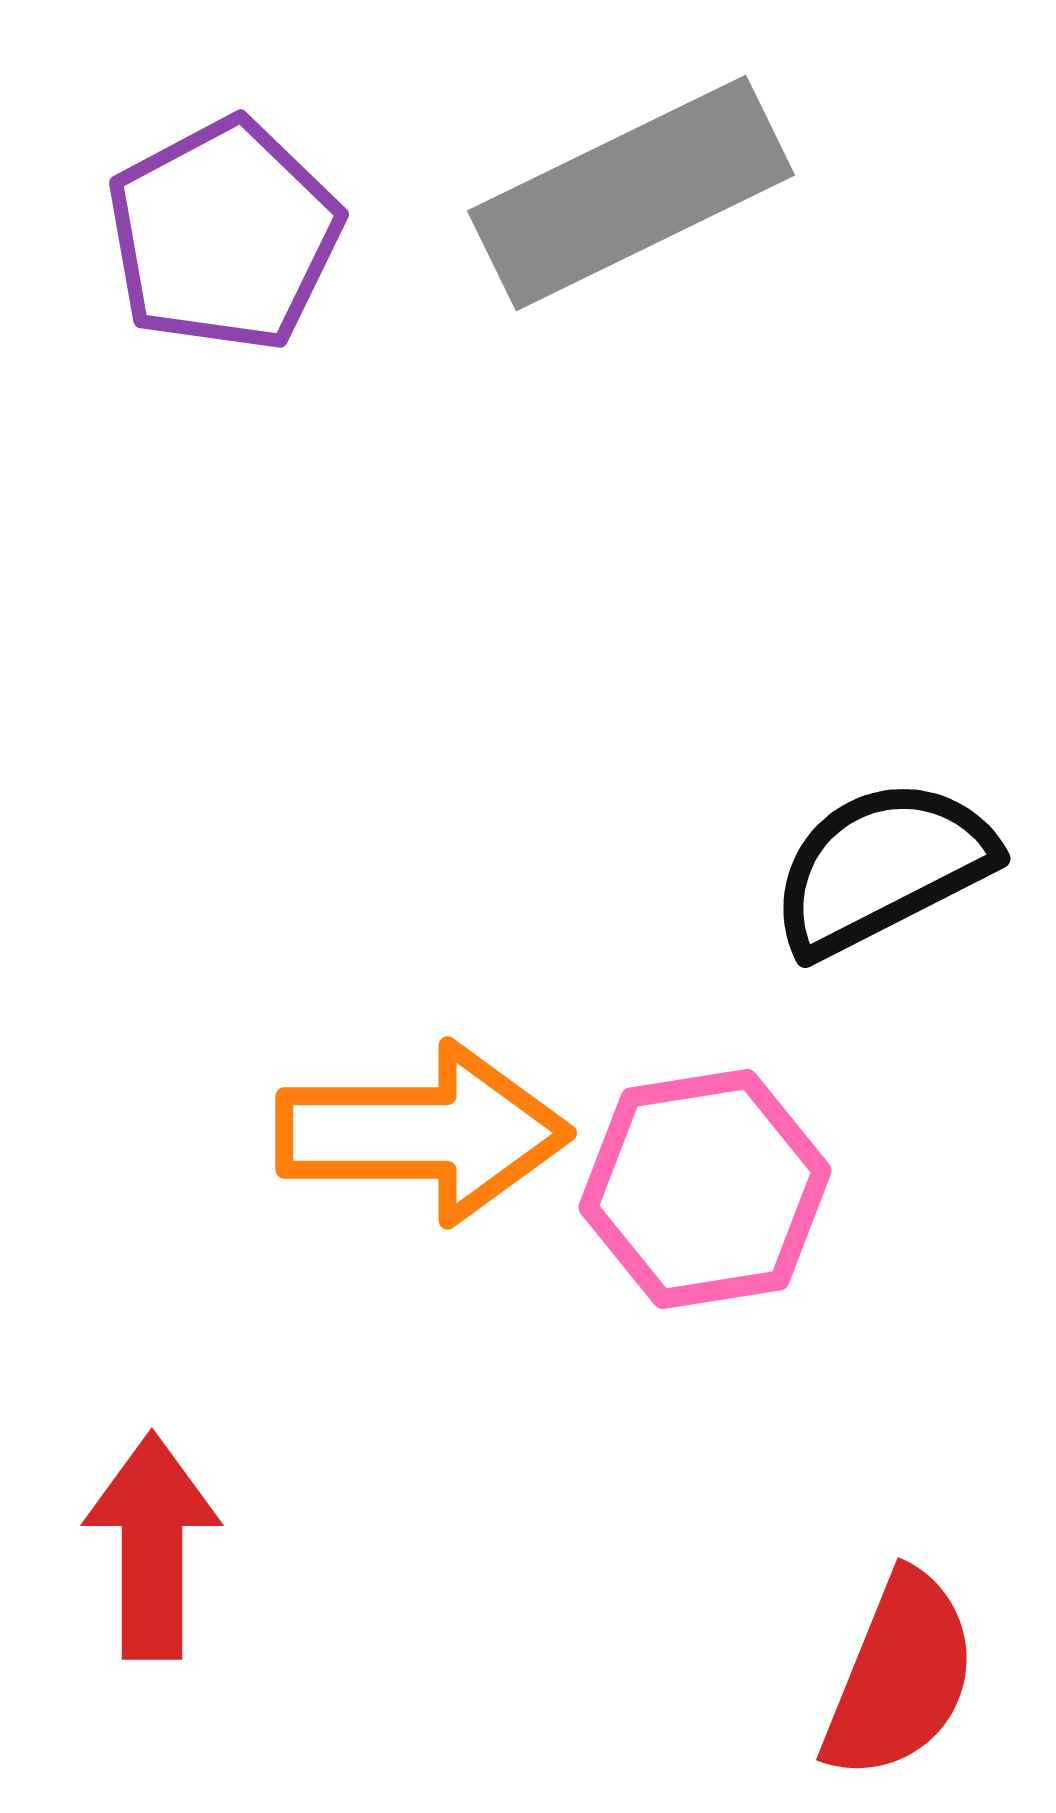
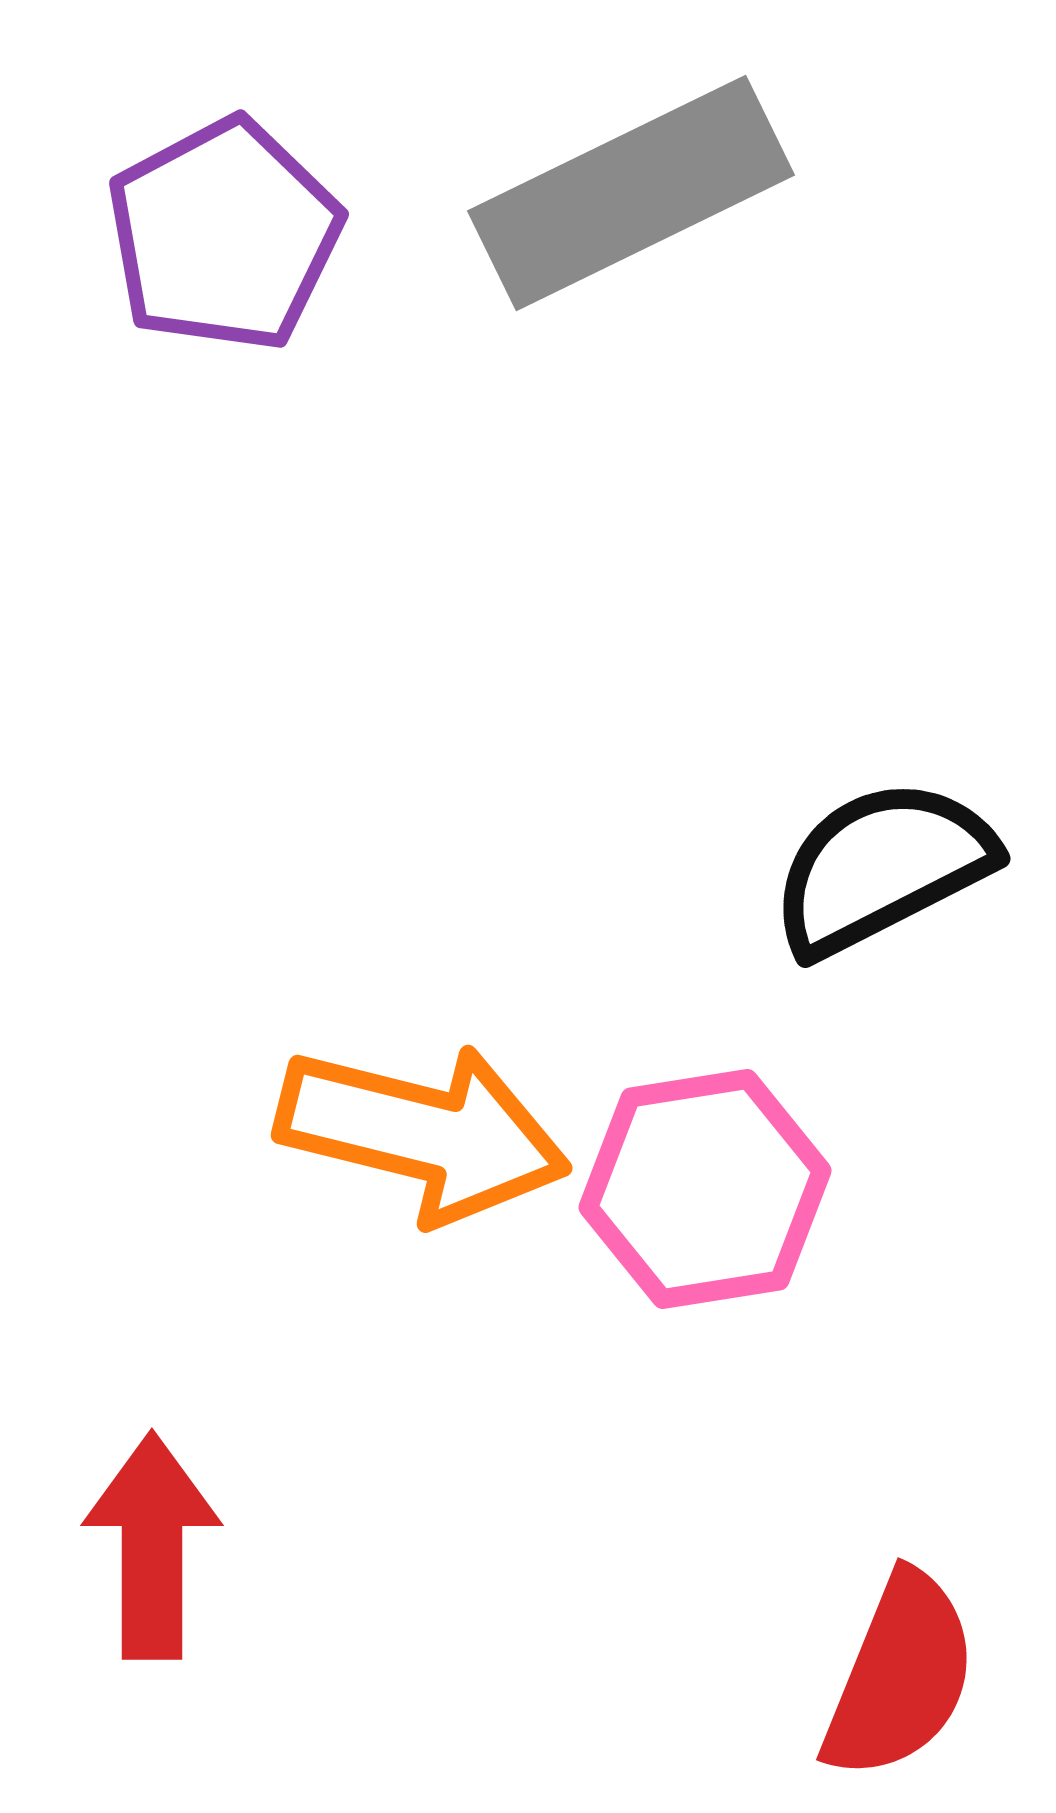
orange arrow: rotated 14 degrees clockwise
